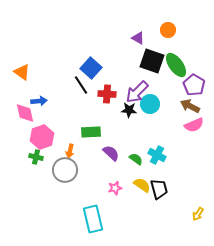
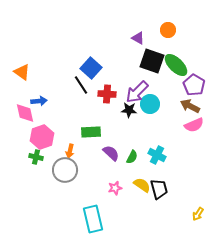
green ellipse: rotated 10 degrees counterclockwise
green semicircle: moved 4 px left, 2 px up; rotated 80 degrees clockwise
